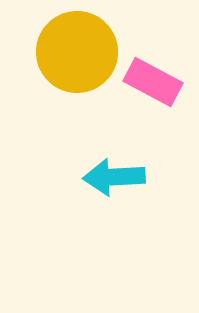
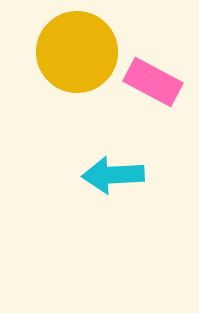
cyan arrow: moved 1 px left, 2 px up
